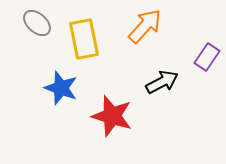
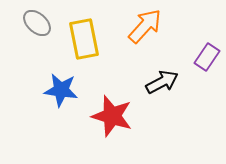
blue star: moved 2 px down; rotated 12 degrees counterclockwise
